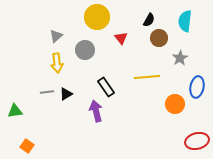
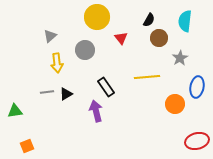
gray triangle: moved 6 px left
orange square: rotated 32 degrees clockwise
